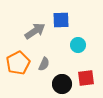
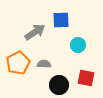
gray arrow: moved 1 px down
gray semicircle: rotated 112 degrees counterclockwise
red square: rotated 18 degrees clockwise
black circle: moved 3 px left, 1 px down
